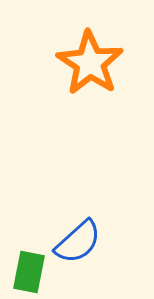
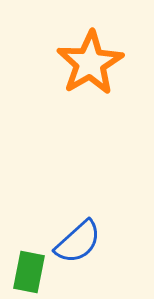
orange star: rotated 8 degrees clockwise
